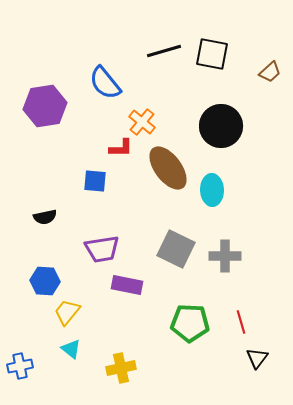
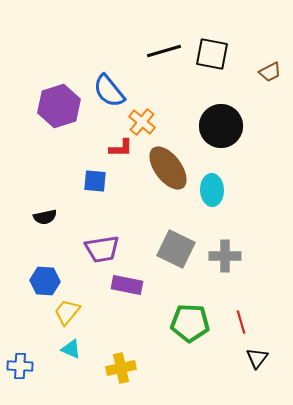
brown trapezoid: rotated 15 degrees clockwise
blue semicircle: moved 4 px right, 8 px down
purple hexagon: moved 14 px right; rotated 9 degrees counterclockwise
cyan triangle: rotated 15 degrees counterclockwise
blue cross: rotated 15 degrees clockwise
